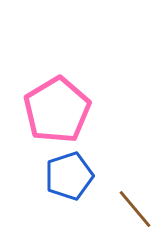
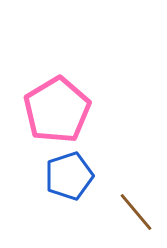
brown line: moved 1 px right, 3 px down
